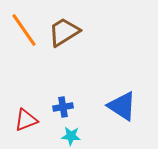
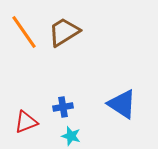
orange line: moved 2 px down
blue triangle: moved 2 px up
red triangle: moved 2 px down
cyan star: rotated 12 degrees clockwise
